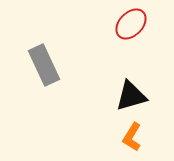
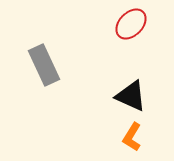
black triangle: rotated 40 degrees clockwise
